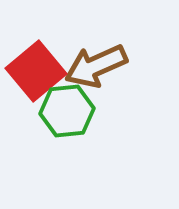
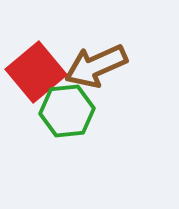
red square: moved 1 px down
